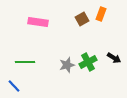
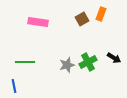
blue line: rotated 32 degrees clockwise
